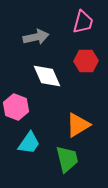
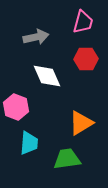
red hexagon: moved 2 px up
orange triangle: moved 3 px right, 2 px up
cyan trapezoid: rotated 30 degrees counterclockwise
green trapezoid: rotated 84 degrees counterclockwise
